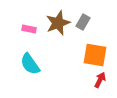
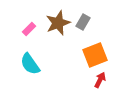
pink rectangle: rotated 56 degrees counterclockwise
orange square: rotated 30 degrees counterclockwise
